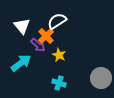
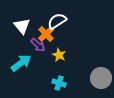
orange cross: moved 2 px up
